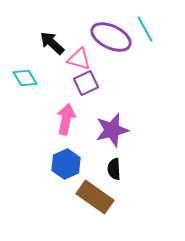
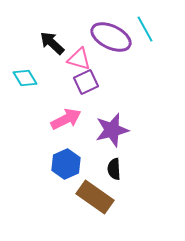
purple square: moved 1 px up
pink arrow: rotated 52 degrees clockwise
